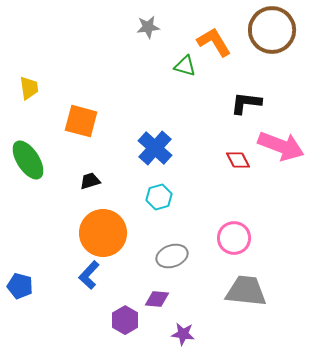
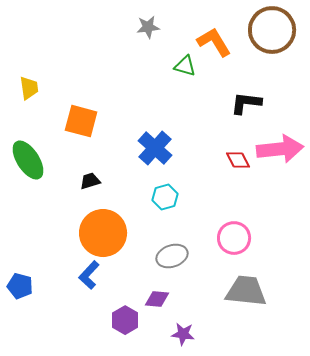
pink arrow: moved 1 px left, 3 px down; rotated 27 degrees counterclockwise
cyan hexagon: moved 6 px right
